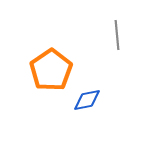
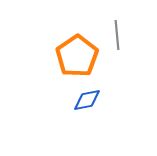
orange pentagon: moved 26 px right, 14 px up
